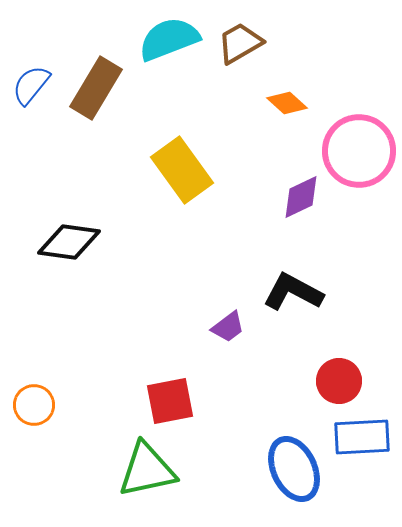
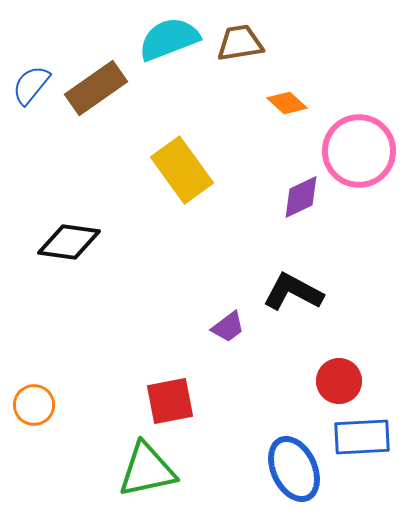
brown trapezoid: rotated 21 degrees clockwise
brown rectangle: rotated 24 degrees clockwise
